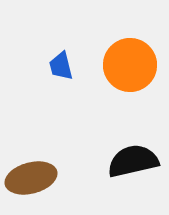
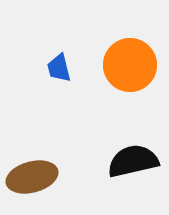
blue trapezoid: moved 2 px left, 2 px down
brown ellipse: moved 1 px right, 1 px up
